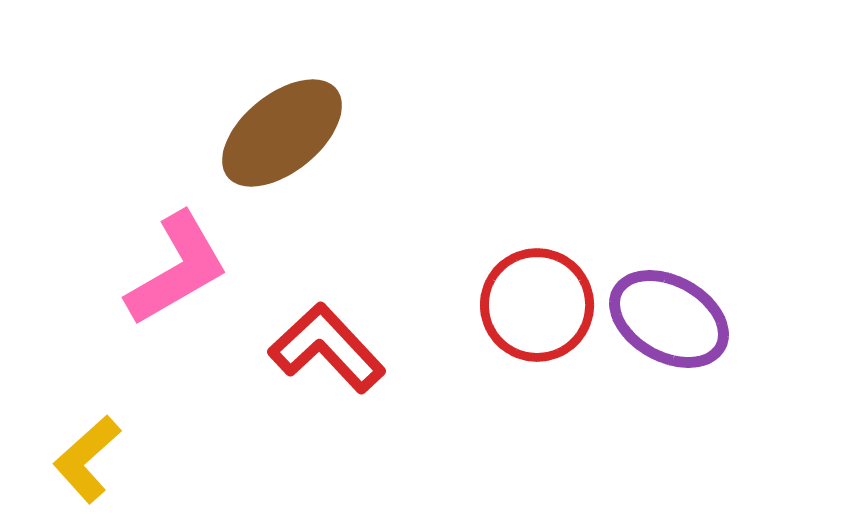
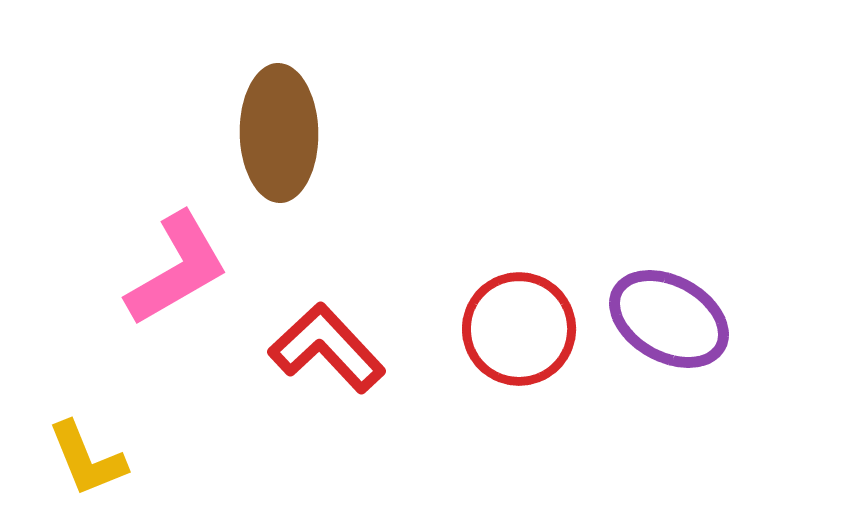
brown ellipse: moved 3 px left; rotated 52 degrees counterclockwise
red circle: moved 18 px left, 24 px down
yellow L-shape: rotated 70 degrees counterclockwise
